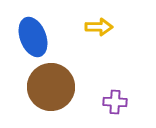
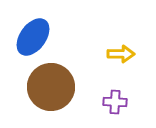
yellow arrow: moved 22 px right, 27 px down
blue ellipse: rotated 57 degrees clockwise
